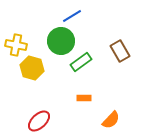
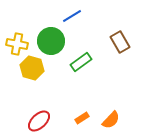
green circle: moved 10 px left
yellow cross: moved 1 px right, 1 px up
brown rectangle: moved 9 px up
orange rectangle: moved 2 px left, 20 px down; rotated 32 degrees counterclockwise
